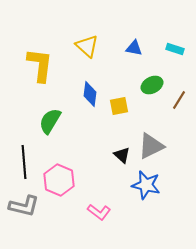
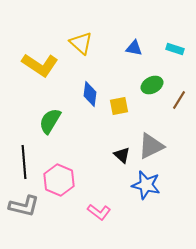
yellow triangle: moved 6 px left, 3 px up
yellow L-shape: rotated 117 degrees clockwise
